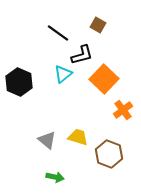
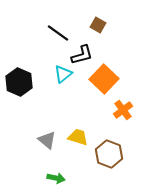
green arrow: moved 1 px right, 1 px down
